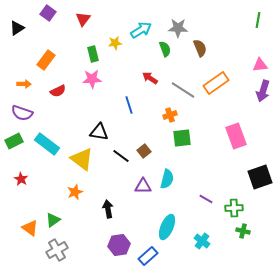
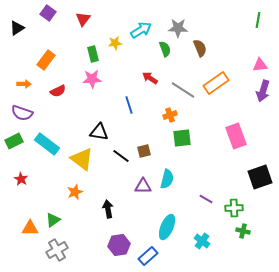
brown square at (144, 151): rotated 24 degrees clockwise
orange triangle at (30, 228): rotated 36 degrees counterclockwise
